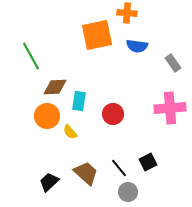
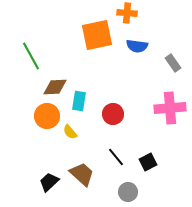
black line: moved 3 px left, 11 px up
brown trapezoid: moved 4 px left, 1 px down
